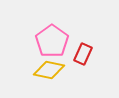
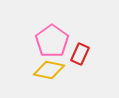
red rectangle: moved 3 px left
